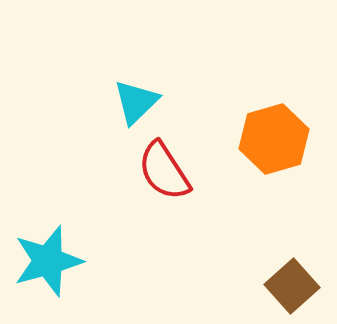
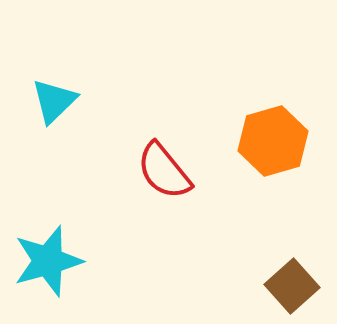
cyan triangle: moved 82 px left, 1 px up
orange hexagon: moved 1 px left, 2 px down
red semicircle: rotated 6 degrees counterclockwise
